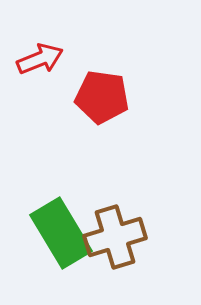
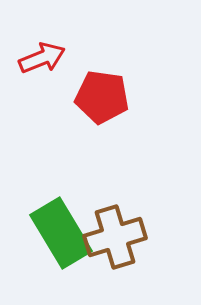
red arrow: moved 2 px right, 1 px up
